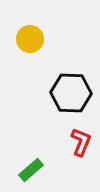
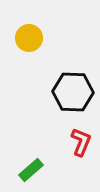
yellow circle: moved 1 px left, 1 px up
black hexagon: moved 2 px right, 1 px up
